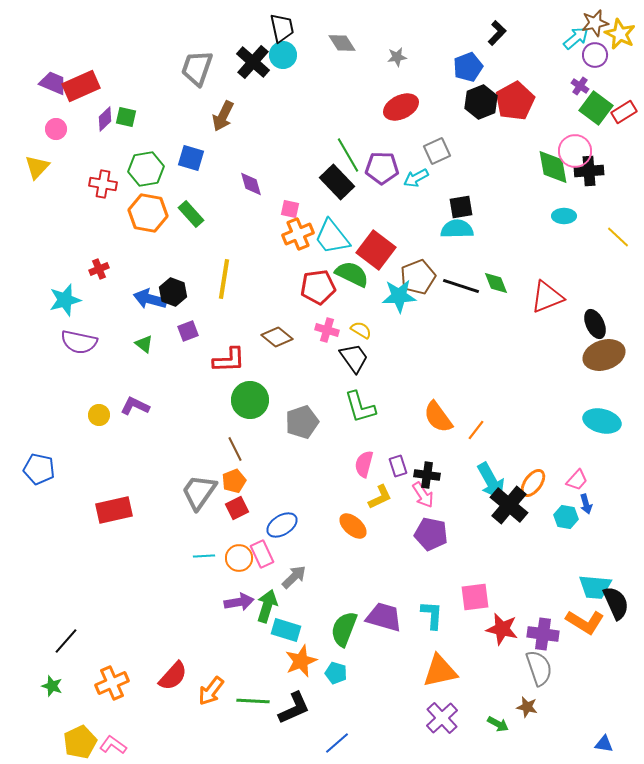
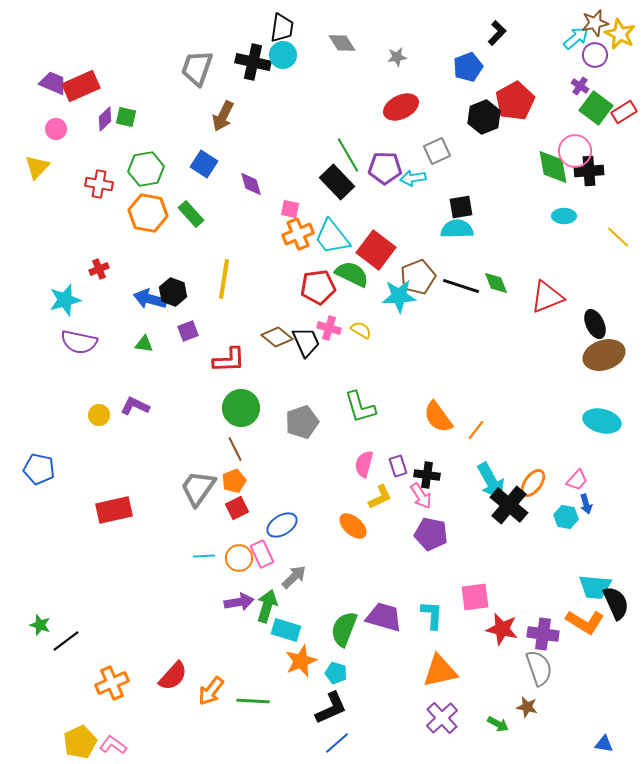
black trapezoid at (282, 28): rotated 20 degrees clockwise
black cross at (253, 62): rotated 28 degrees counterclockwise
black hexagon at (481, 102): moved 3 px right, 15 px down
blue square at (191, 158): moved 13 px right, 6 px down; rotated 16 degrees clockwise
purple pentagon at (382, 168): moved 3 px right
cyan arrow at (416, 178): moved 3 px left; rotated 20 degrees clockwise
red cross at (103, 184): moved 4 px left
pink cross at (327, 330): moved 2 px right, 2 px up
green triangle at (144, 344): rotated 30 degrees counterclockwise
black trapezoid at (354, 358): moved 48 px left, 16 px up; rotated 12 degrees clockwise
green circle at (250, 400): moved 9 px left, 8 px down
gray trapezoid at (199, 492): moved 1 px left, 4 px up
pink arrow at (423, 495): moved 2 px left, 1 px down
black line at (66, 641): rotated 12 degrees clockwise
green star at (52, 686): moved 12 px left, 61 px up
black L-shape at (294, 708): moved 37 px right
